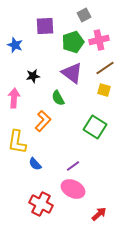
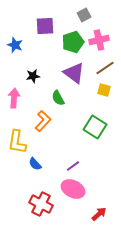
purple triangle: moved 2 px right
